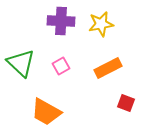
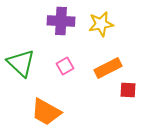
pink square: moved 4 px right
red square: moved 2 px right, 13 px up; rotated 18 degrees counterclockwise
